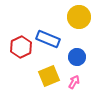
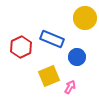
yellow circle: moved 6 px right, 1 px down
blue rectangle: moved 4 px right
pink arrow: moved 4 px left, 5 px down
